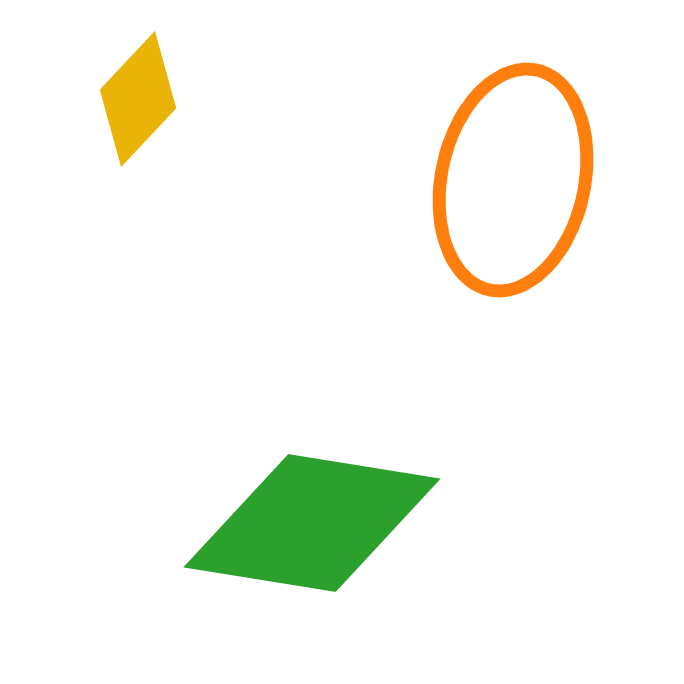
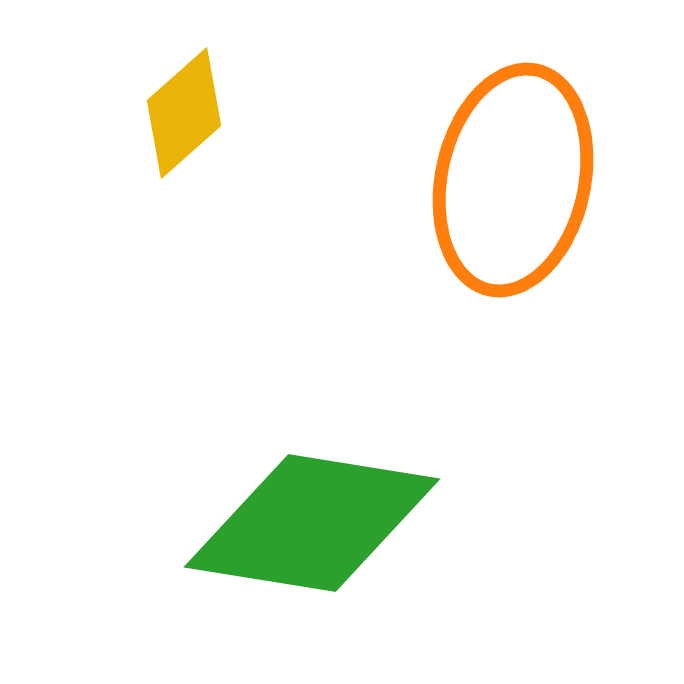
yellow diamond: moved 46 px right, 14 px down; rotated 5 degrees clockwise
